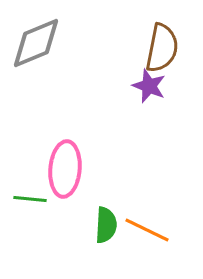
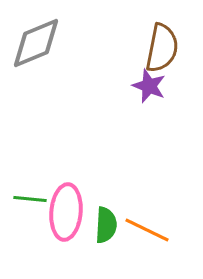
pink ellipse: moved 1 px right, 43 px down
